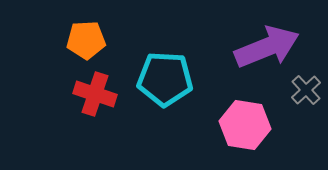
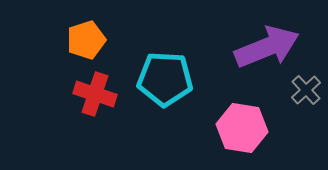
orange pentagon: rotated 15 degrees counterclockwise
pink hexagon: moved 3 px left, 3 px down
